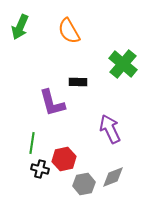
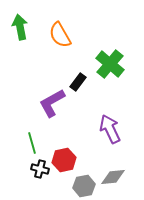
green arrow: rotated 145 degrees clockwise
orange semicircle: moved 9 px left, 4 px down
green cross: moved 13 px left
black rectangle: rotated 54 degrees counterclockwise
purple L-shape: rotated 76 degrees clockwise
green line: rotated 25 degrees counterclockwise
red hexagon: moved 1 px down
gray diamond: rotated 15 degrees clockwise
gray hexagon: moved 2 px down
